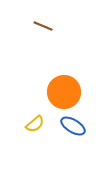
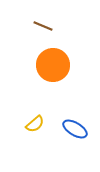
orange circle: moved 11 px left, 27 px up
blue ellipse: moved 2 px right, 3 px down
